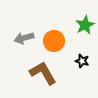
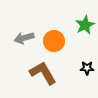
black star: moved 5 px right, 7 px down; rotated 16 degrees counterclockwise
